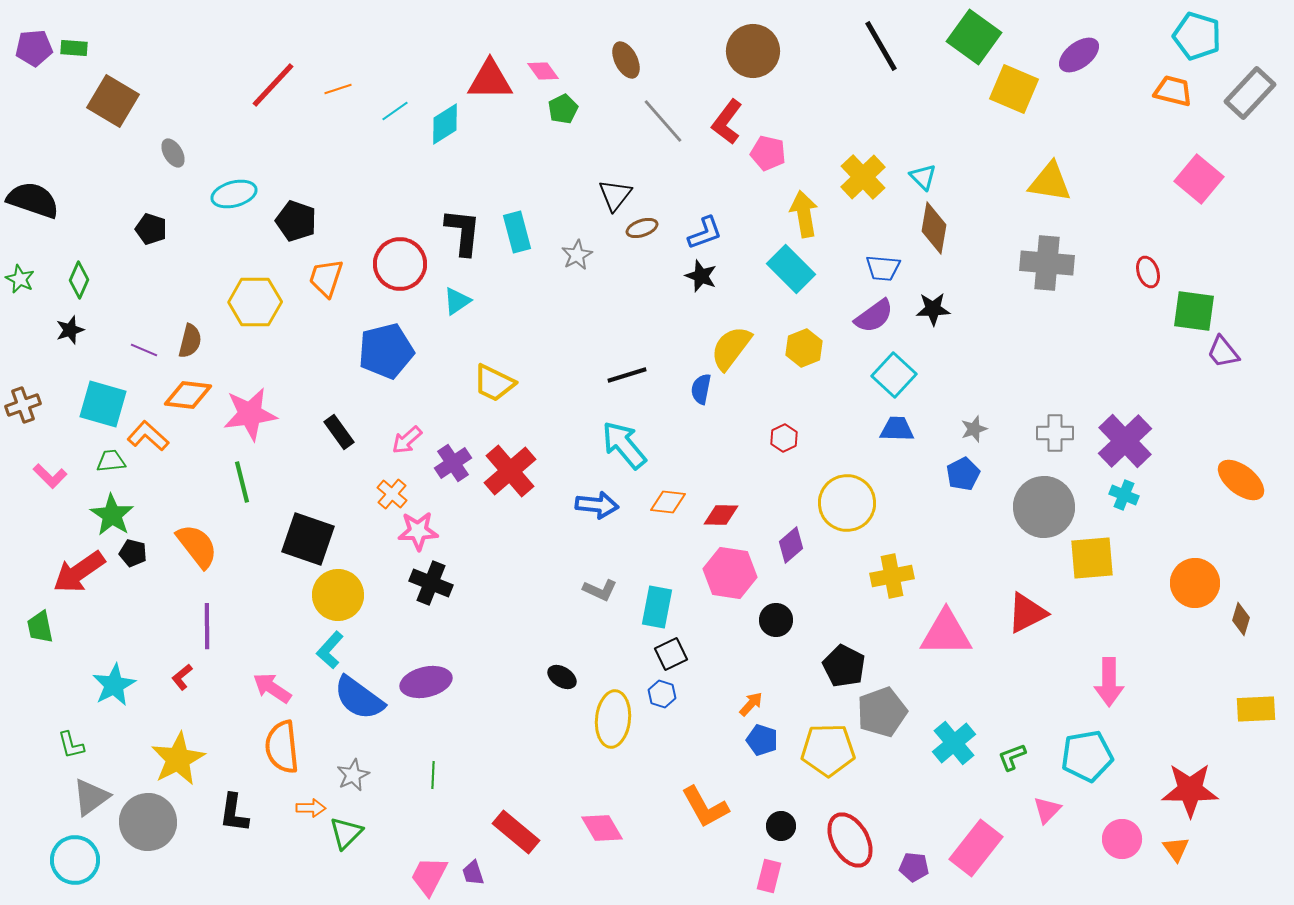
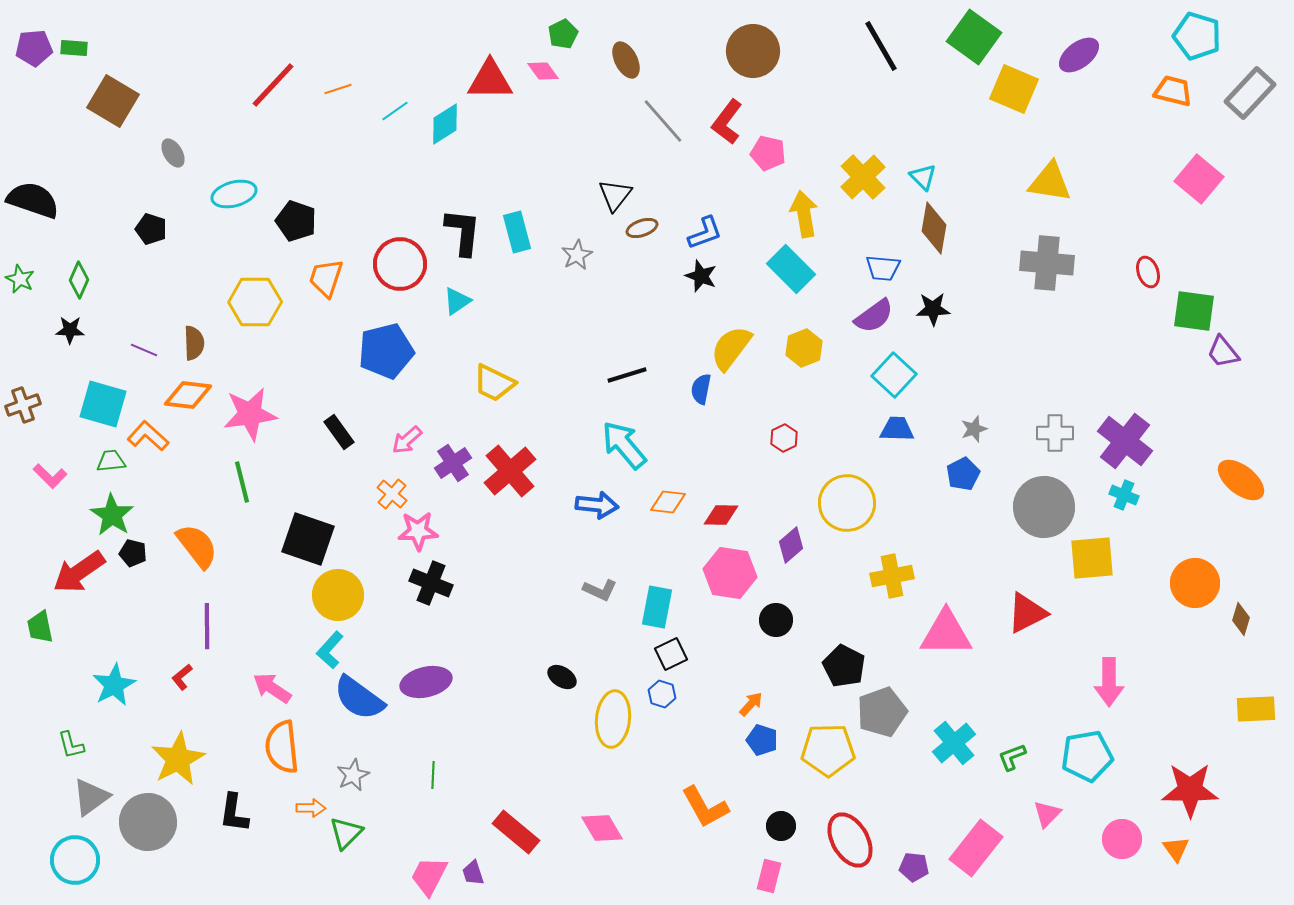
green pentagon at (563, 109): moved 75 px up
black star at (70, 330): rotated 20 degrees clockwise
brown semicircle at (190, 341): moved 4 px right, 2 px down; rotated 16 degrees counterclockwise
purple cross at (1125, 441): rotated 8 degrees counterclockwise
pink triangle at (1047, 810): moved 4 px down
